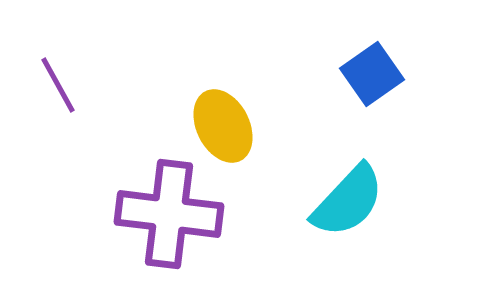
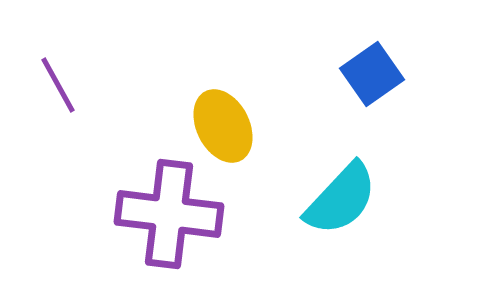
cyan semicircle: moved 7 px left, 2 px up
